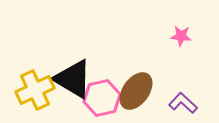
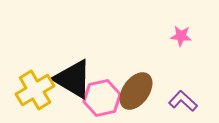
yellow cross: rotated 6 degrees counterclockwise
purple L-shape: moved 2 px up
